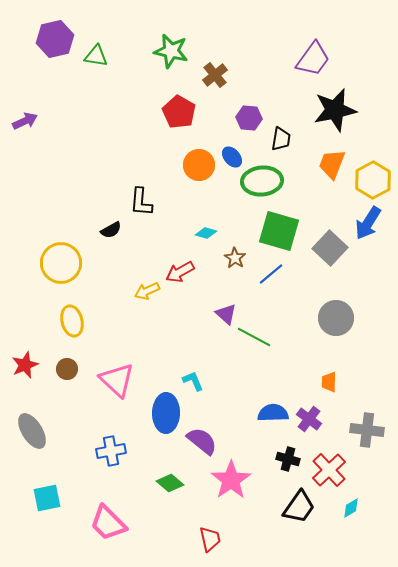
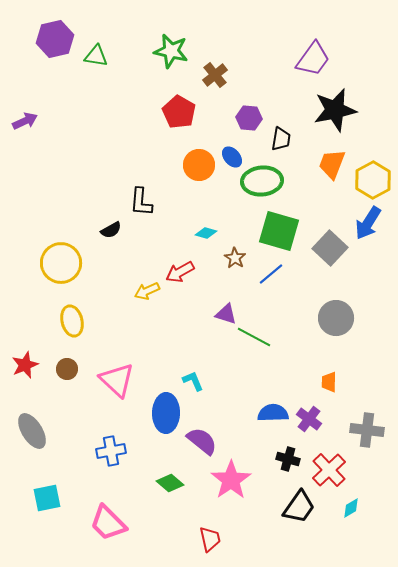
purple triangle at (226, 314): rotated 25 degrees counterclockwise
